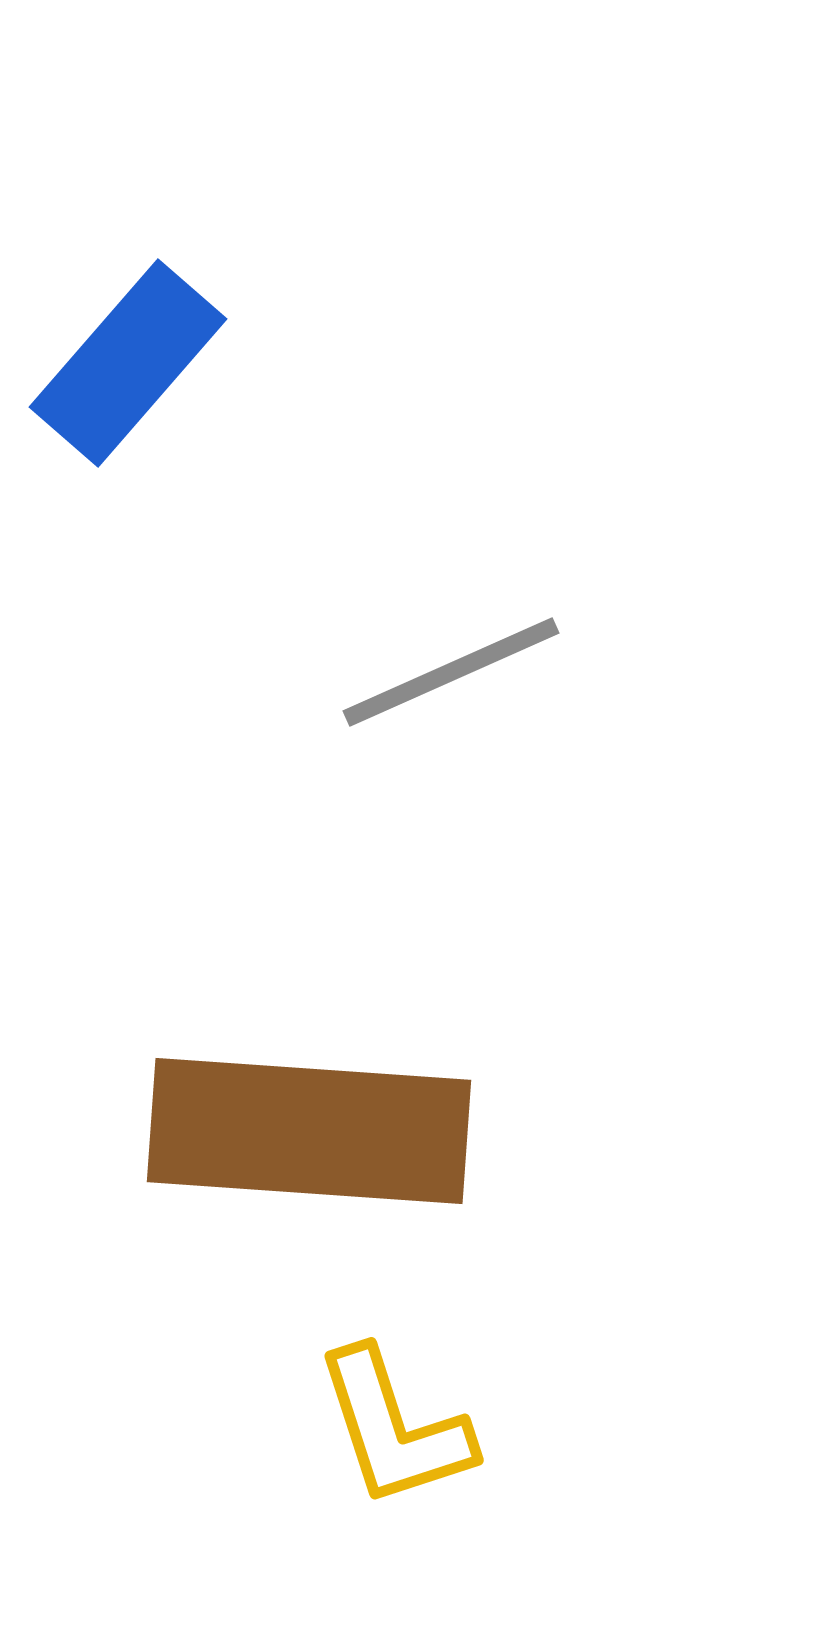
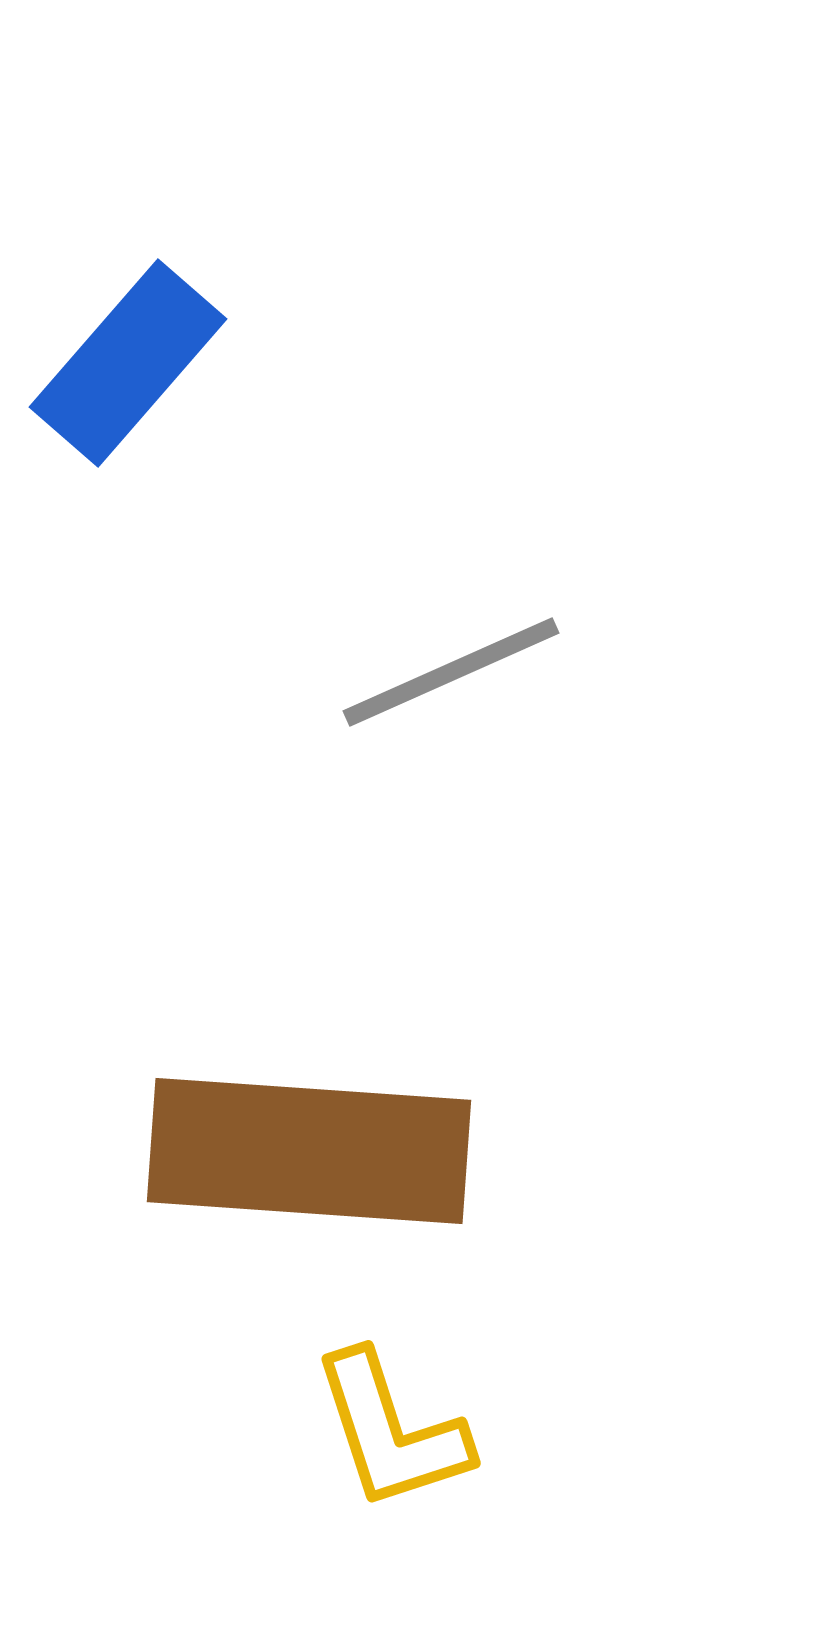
brown rectangle: moved 20 px down
yellow L-shape: moved 3 px left, 3 px down
